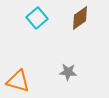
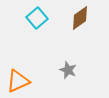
gray star: moved 2 px up; rotated 18 degrees clockwise
orange triangle: rotated 40 degrees counterclockwise
